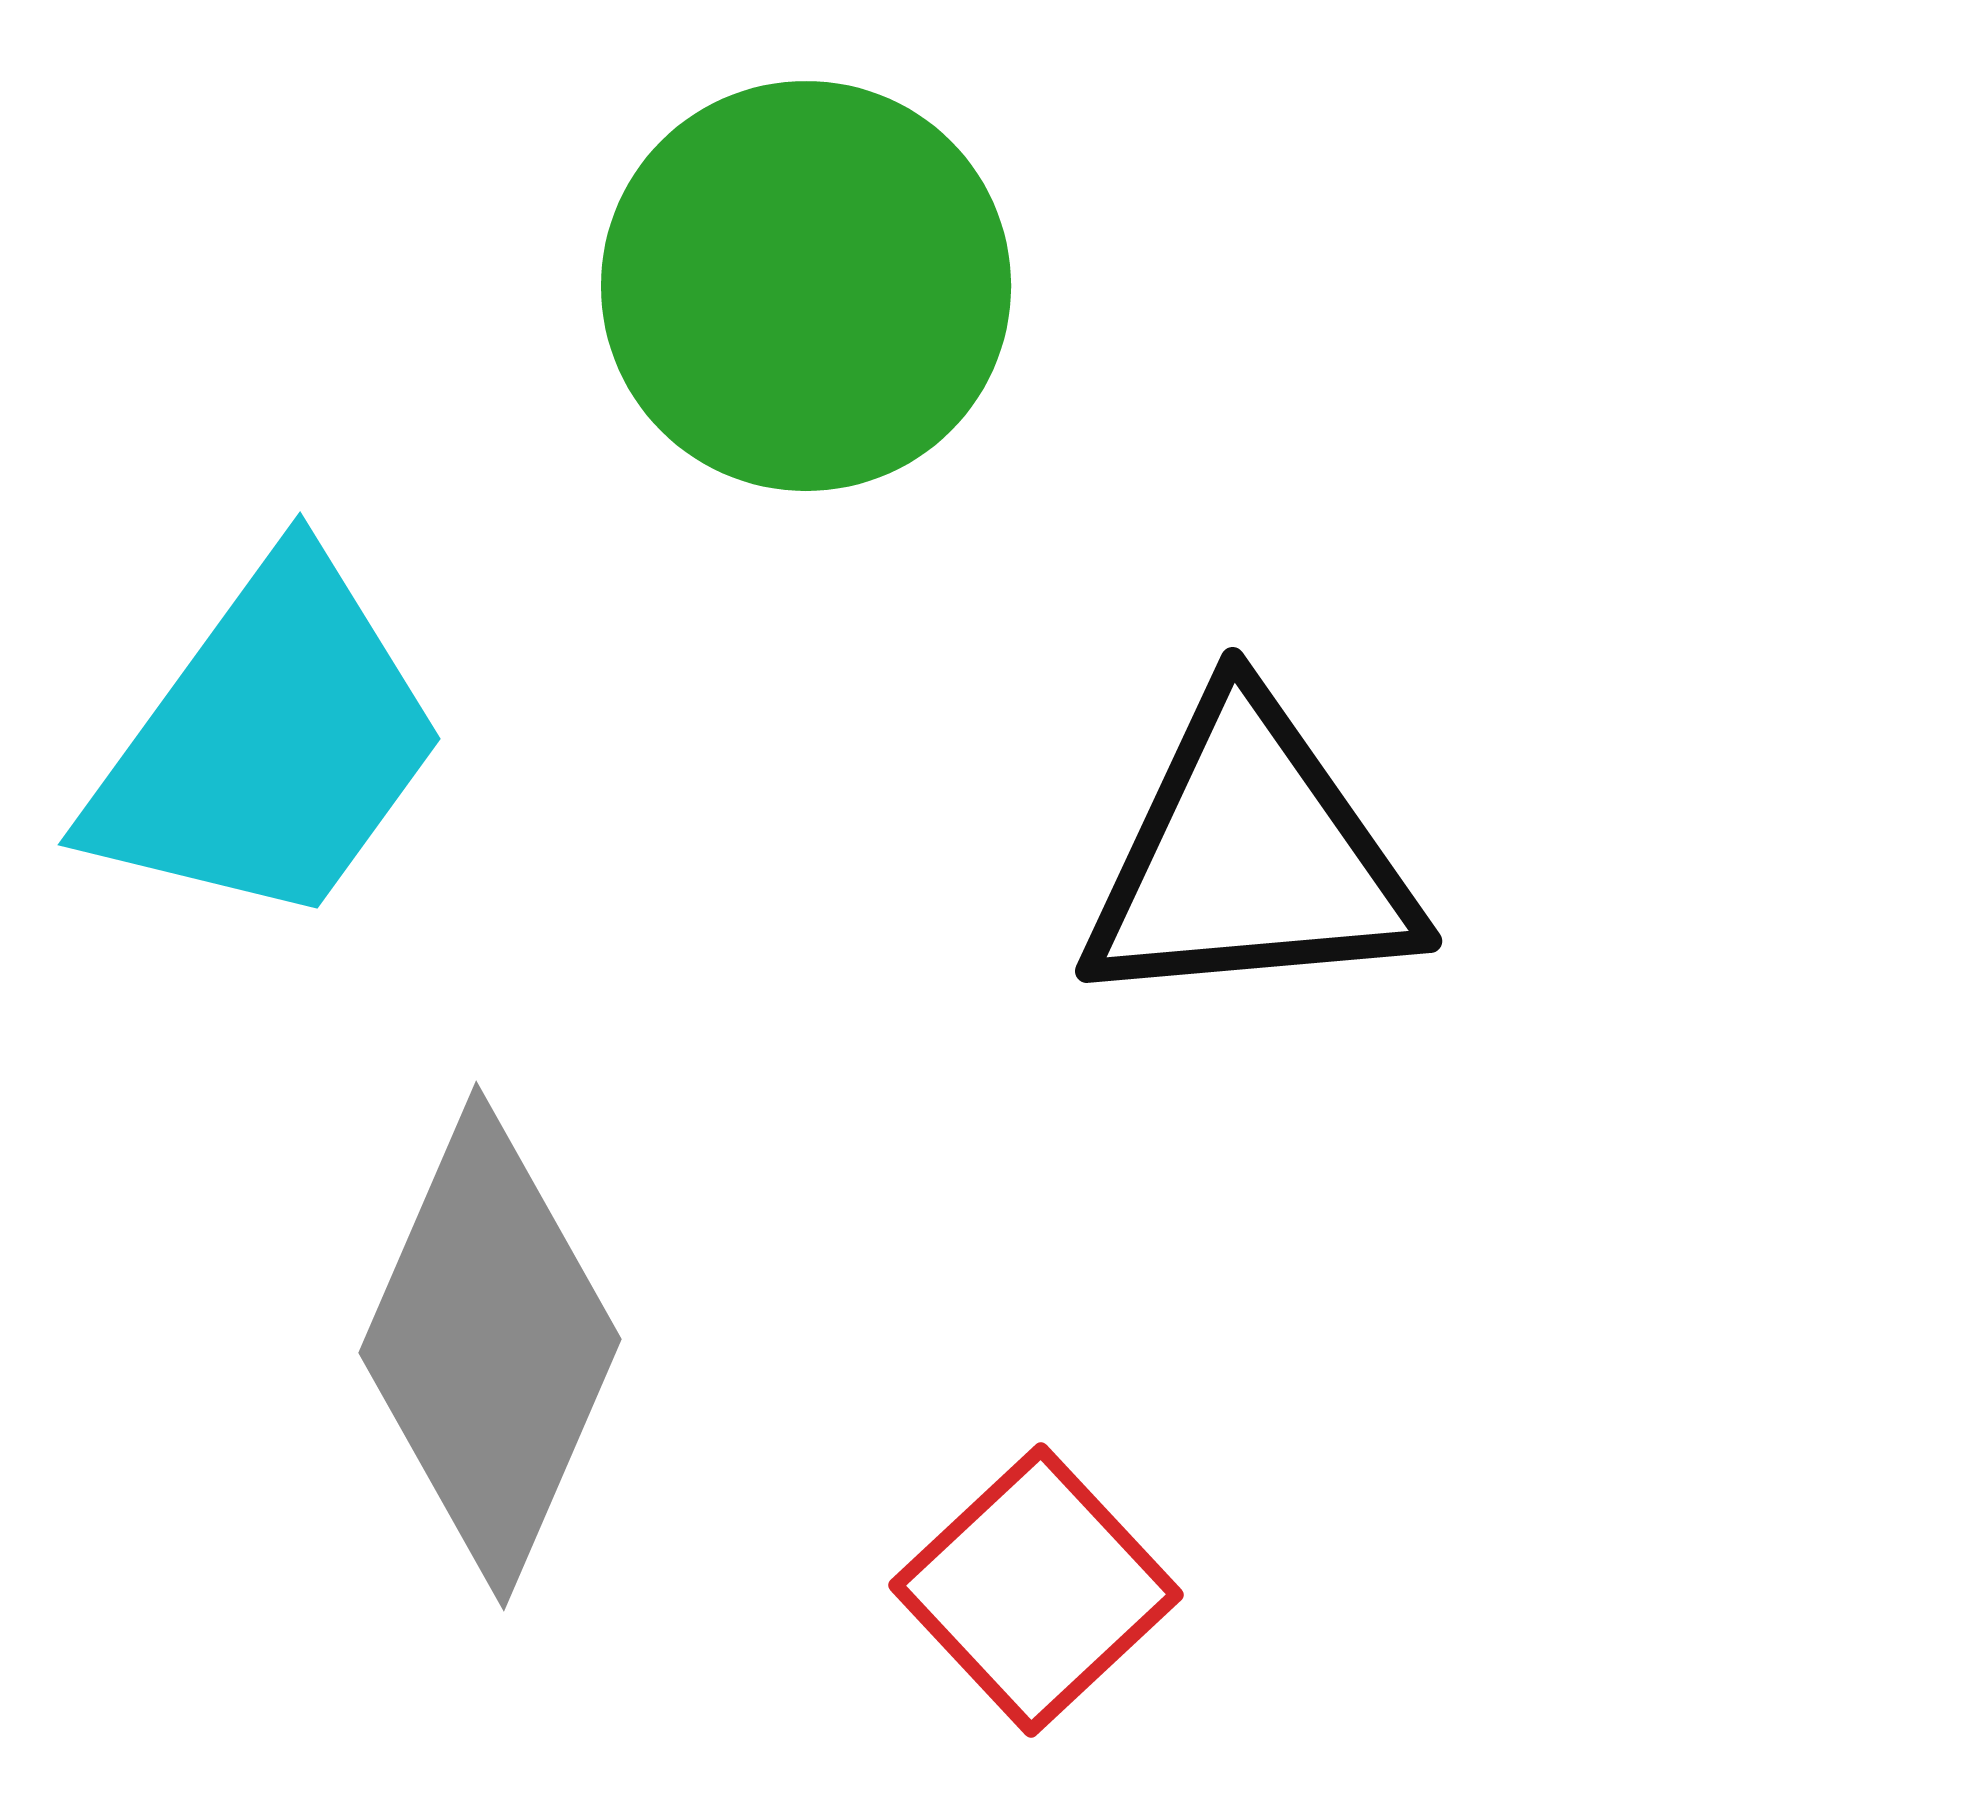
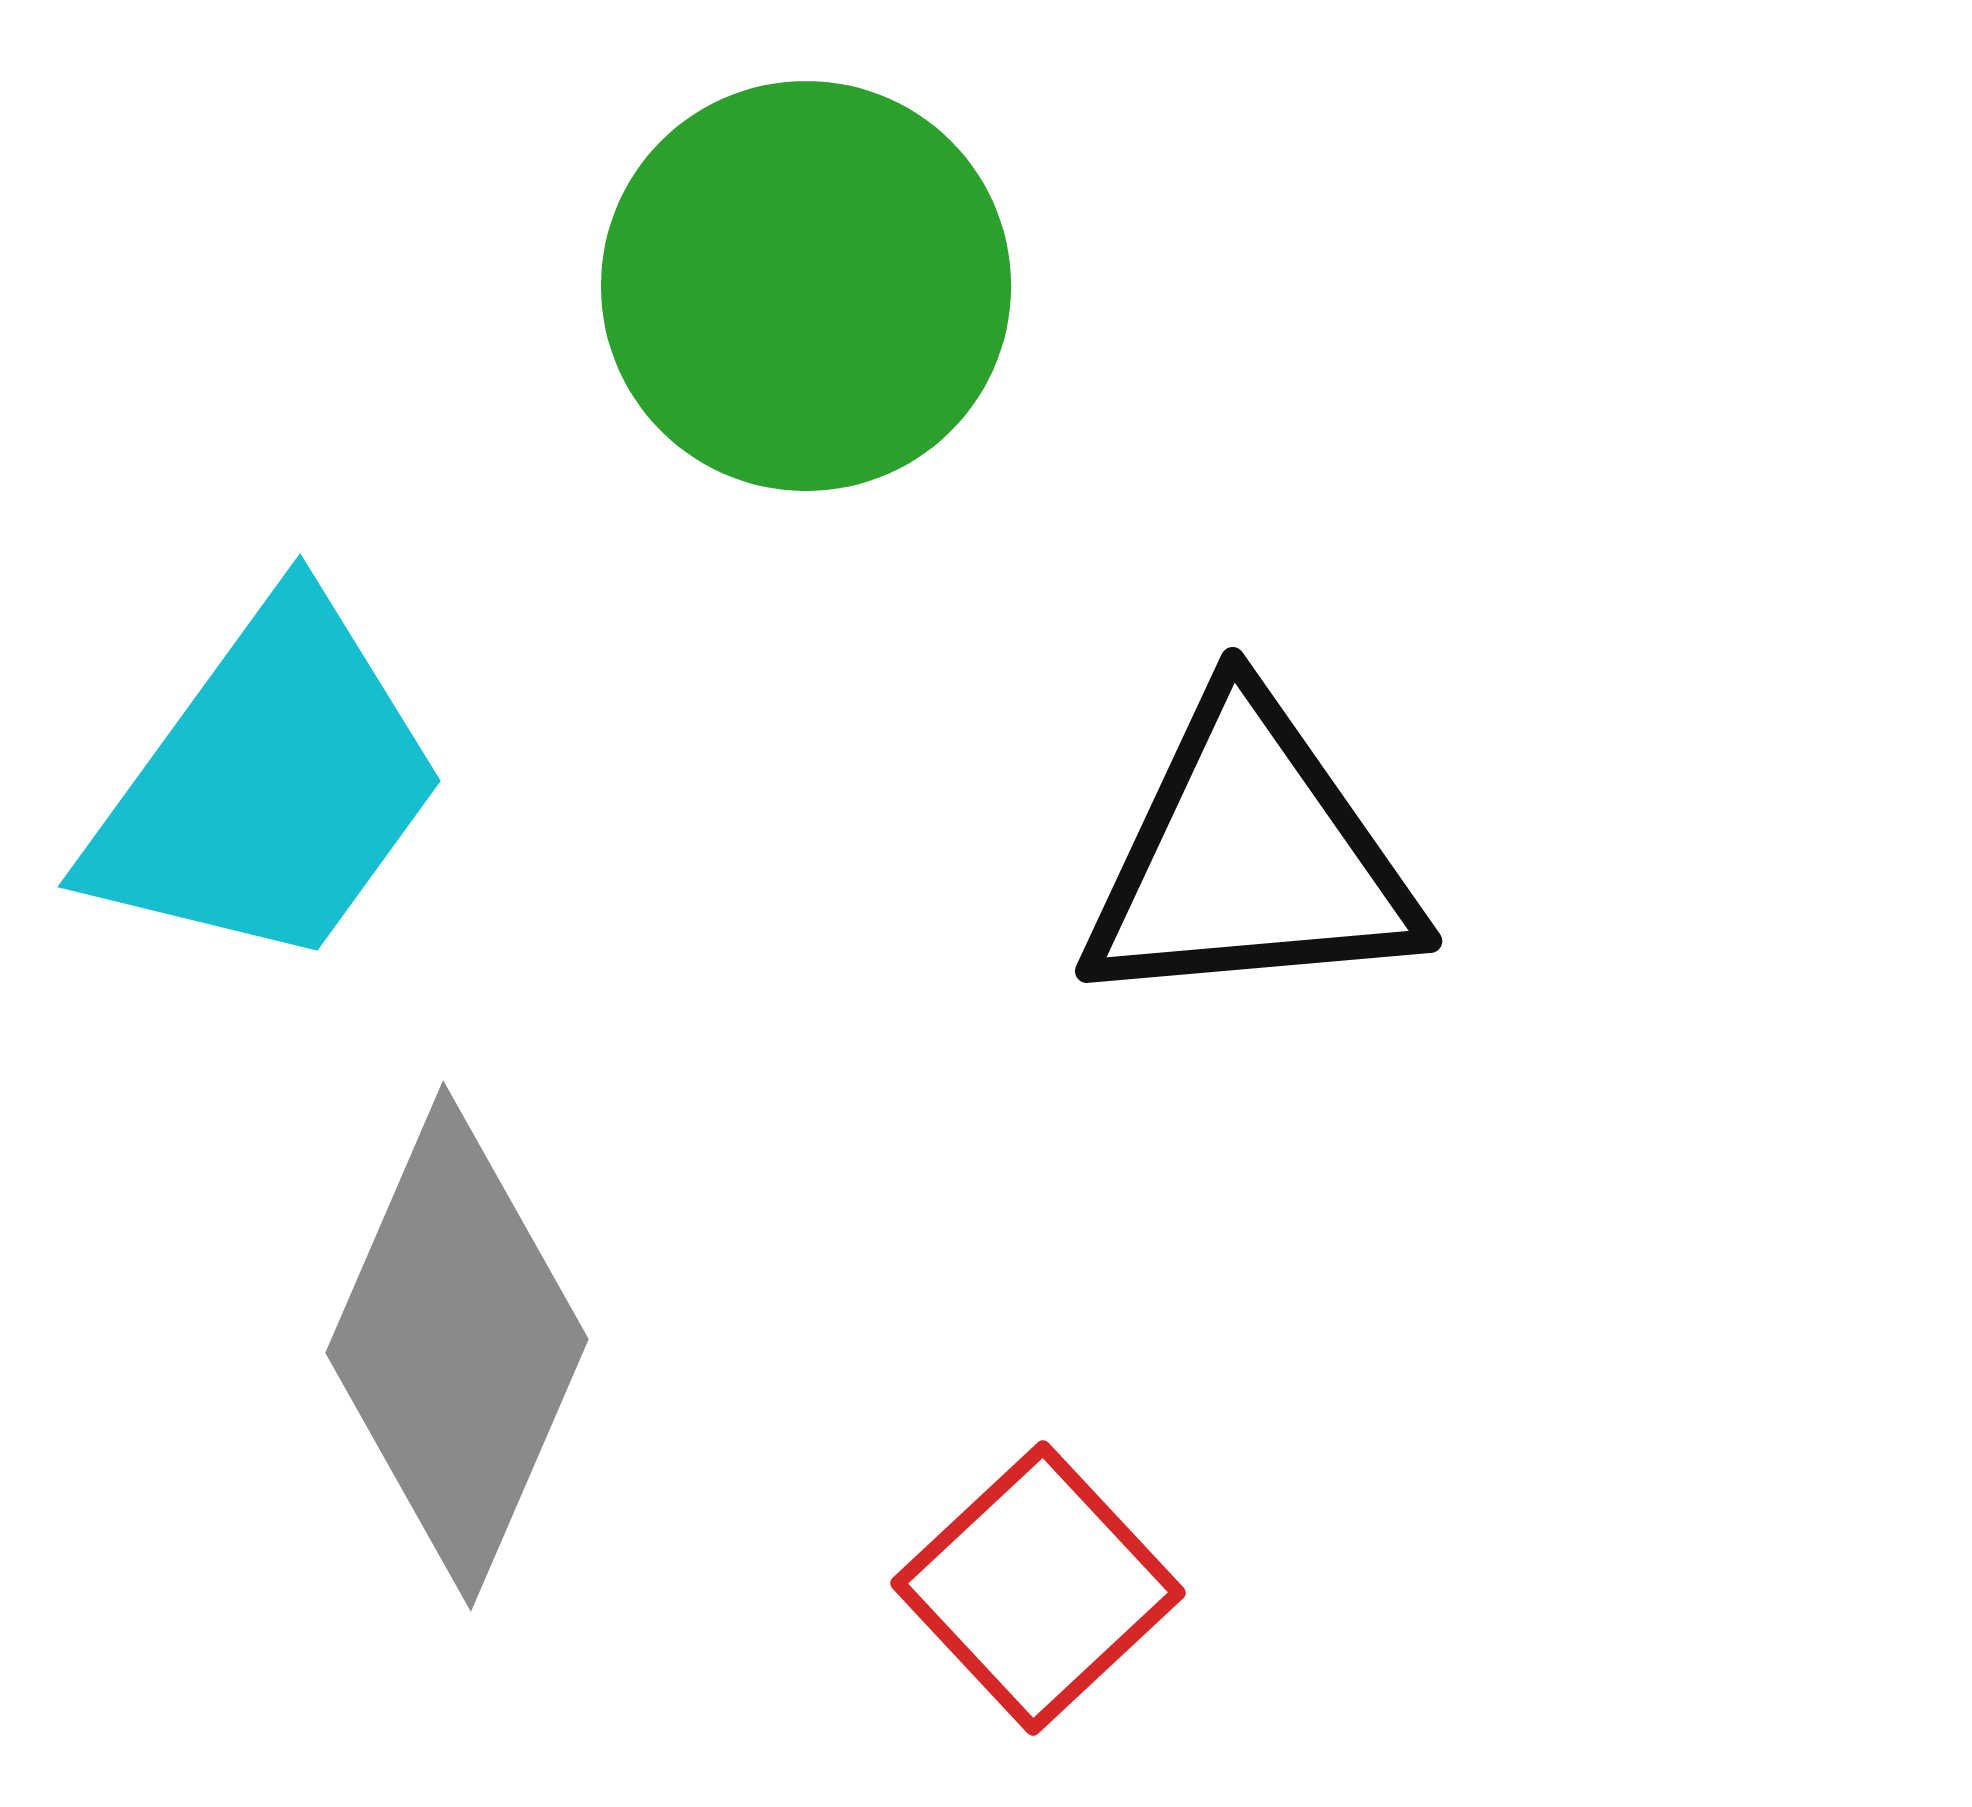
cyan trapezoid: moved 42 px down
gray diamond: moved 33 px left
red square: moved 2 px right, 2 px up
